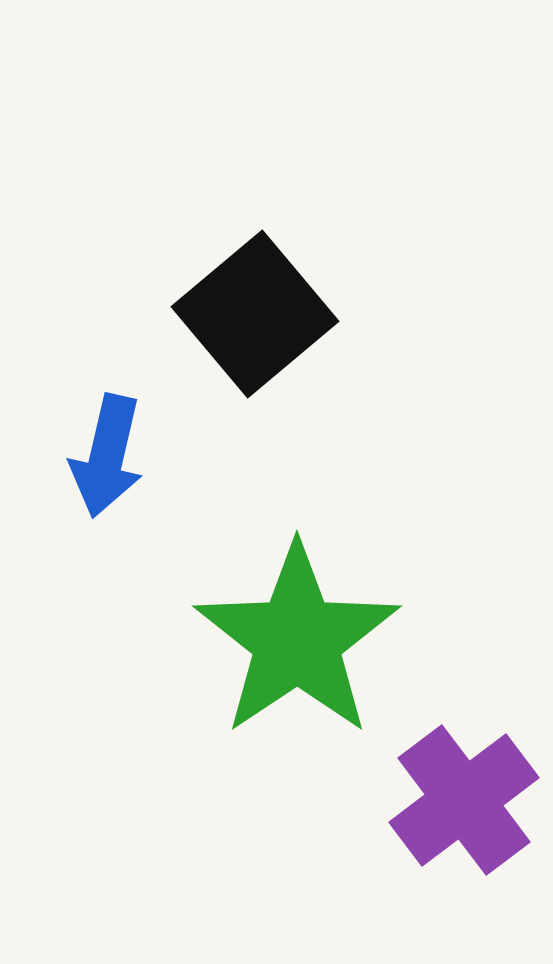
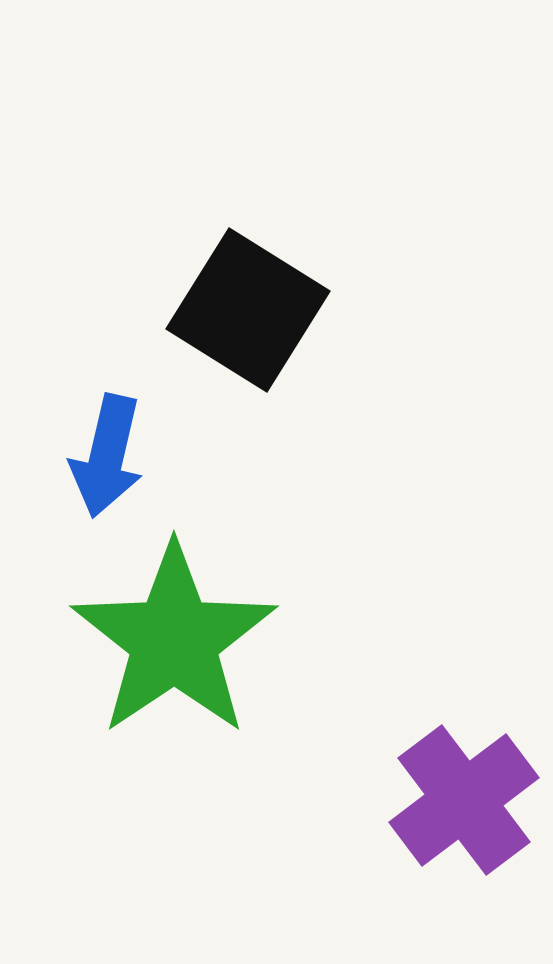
black square: moved 7 px left, 4 px up; rotated 18 degrees counterclockwise
green star: moved 123 px left
